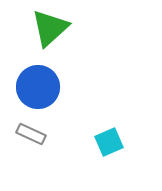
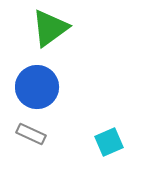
green triangle: rotated 6 degrees clockwise
blue circle: moved 1 px left
